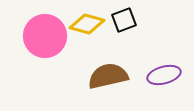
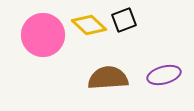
yellow diamond: moved 2 px right, 1 px down; rotated 28 degrees clockwise
pink circle: moved 2 px left, 1 px up
brown semicircle: moved 2 px down; rotated 9 degrees clockwise
